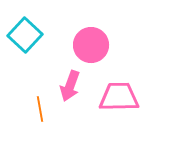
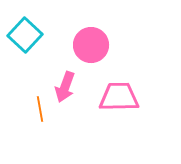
pink arrow: moved 5 px left, 1 px down
